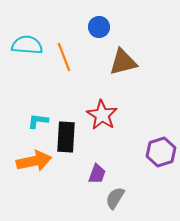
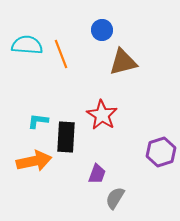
blue circle: moved 3 px right, 3 px down
orange line: moved 3 px left, 3 px up
